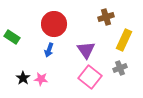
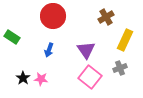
brown cross: rotated 14 degrees counterclockwise
red circle: moved 1 px left, 8 px up
yellow rectangle: moved 1 px right
